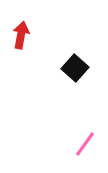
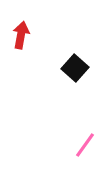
pink line: moved 1 px down
